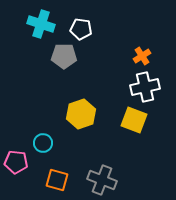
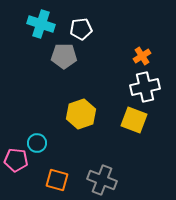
white pentagon: rotated 15 degrees counterclockwise
cyan circle: moved 6 px left
pink pentagon: moved 2 px up
